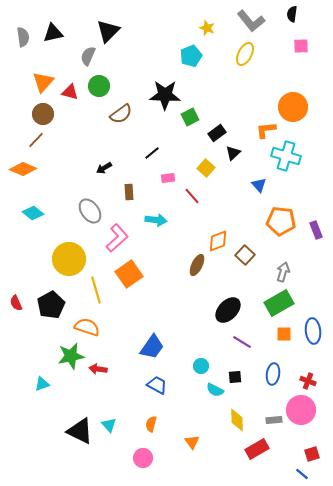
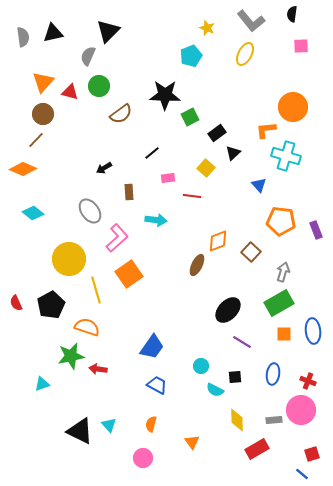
red line at (192, 196): rotated 42 degrees counterclockwise
brown square at (245, 255): moved 6 px right, 3 px up
